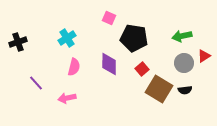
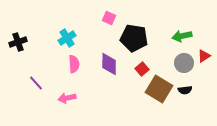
pink semicircle: moved 3 px up; rotated 18 degrees counterclockwise
